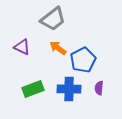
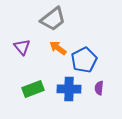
purple triangle: rotated 24 degrees clockwise
blue pentagon: moved 1 px right
